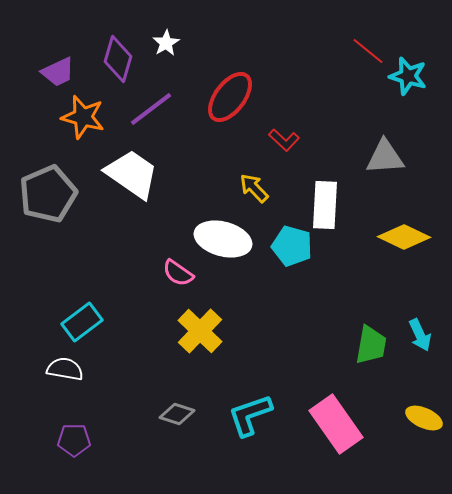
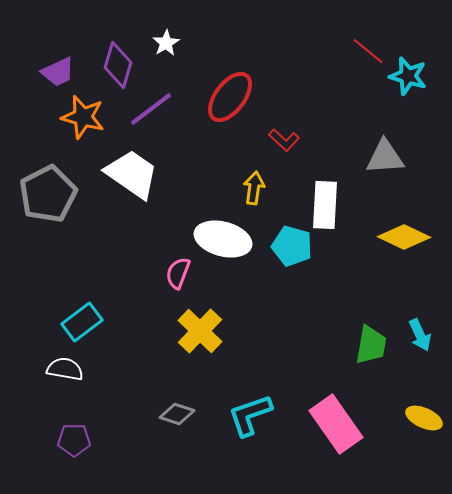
purple diamond: moved 6 px down
yellow arrow: rotated 52 degrees clockwise
gray pentagon: rotated 4 degrees counterclockwise
pink semicircle: rotated 76 degrees clockwise
